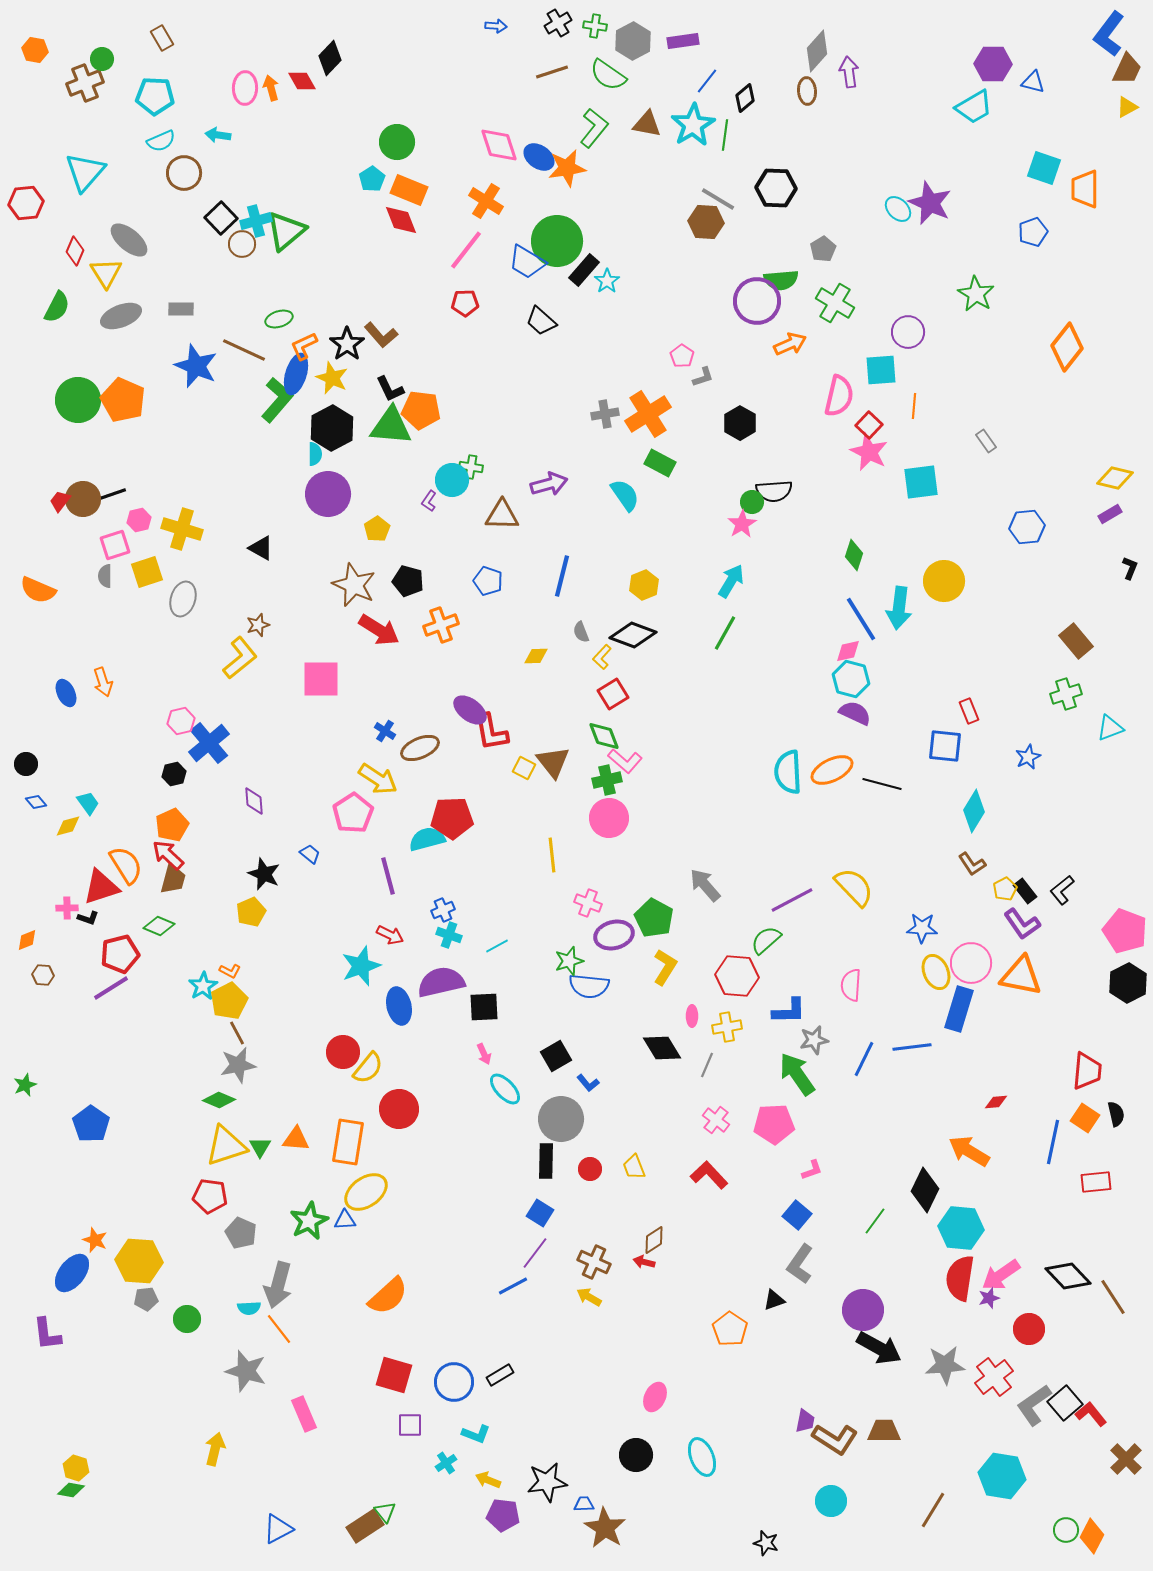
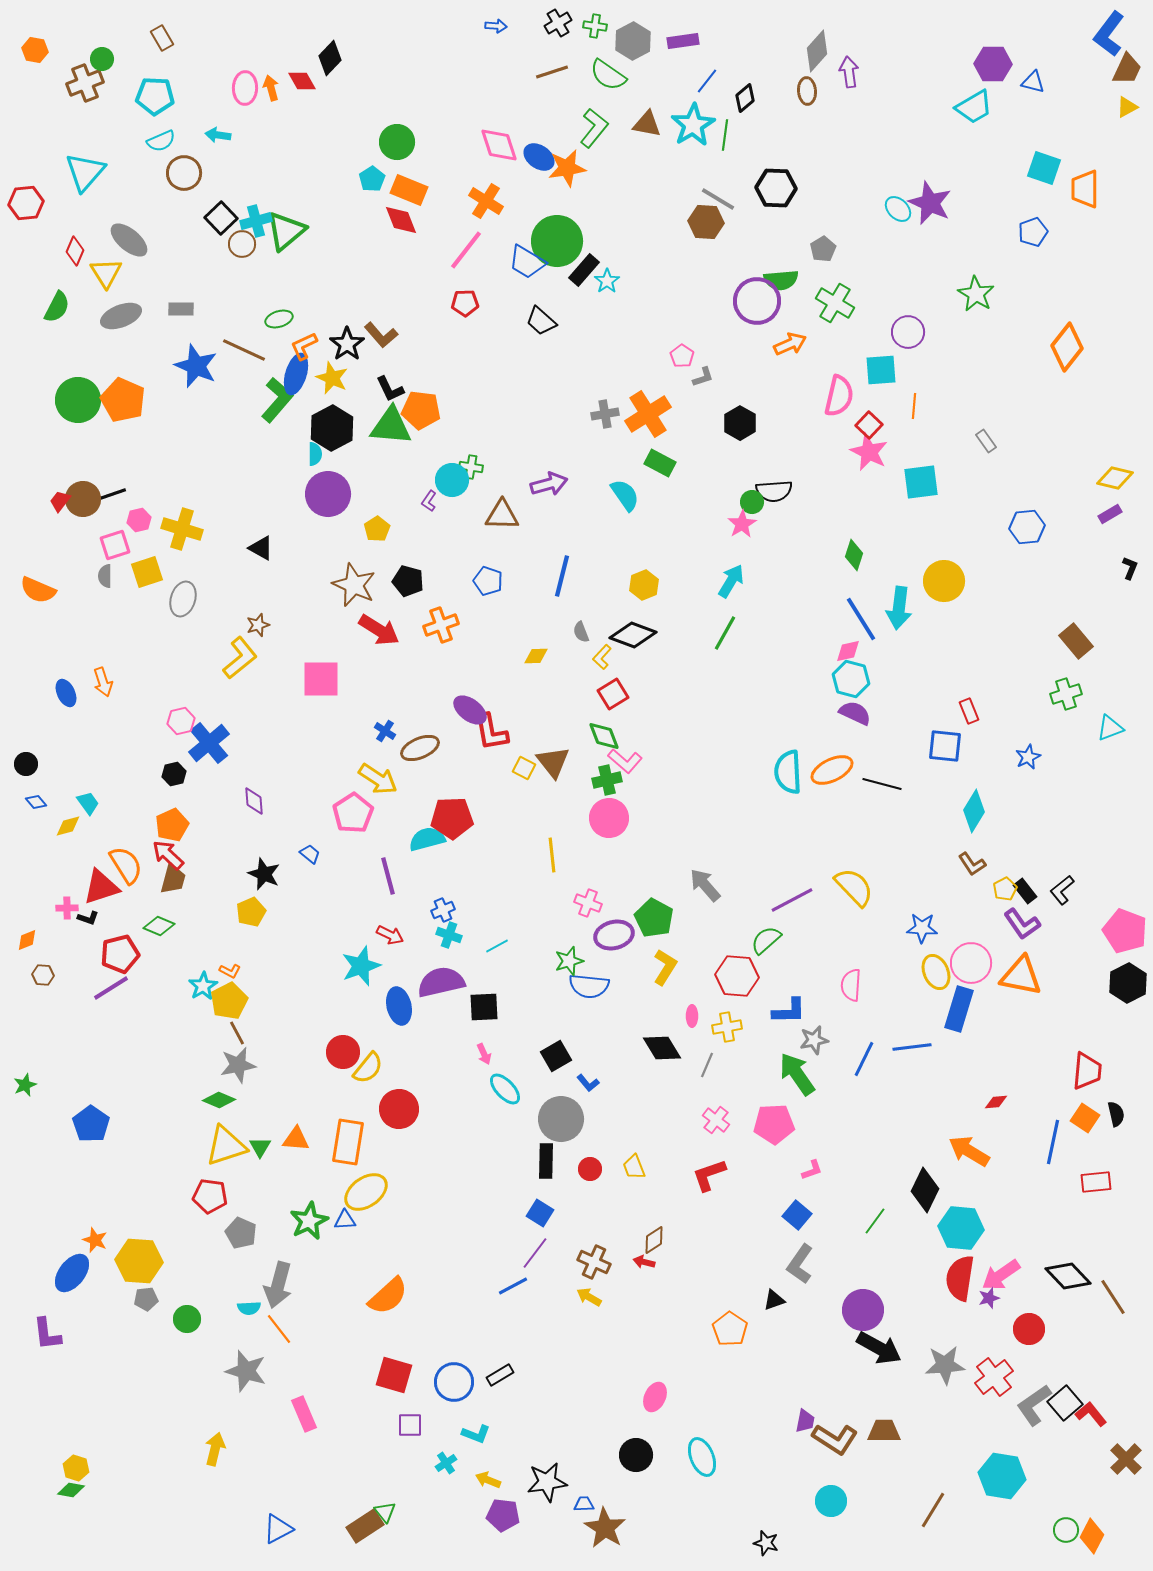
red L-shape at (709, 1175): rotated 66 degrees counterclockwise
